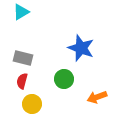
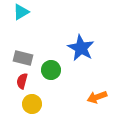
blue star: rotated 8 degrees clockwise
green circle: moved 13 px left, 9 px up
